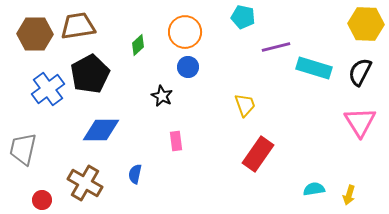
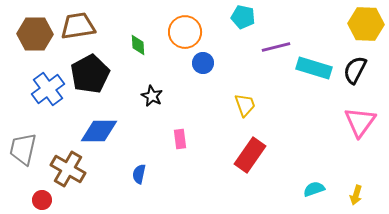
green diamond: rotated 50 degrees counterclockwise
blue circle: moved 15 px right, 4 px up
black semicircle: moved 5 px left, 2 px up
black star: moved 10 px left
pink triangle: rotated 8 degrees clockwise
blue diamond: moved 2 px left, 1 px down
pink rectangle: moved 4 px right, 2 px up
red rectangle: moved 8 px left, 1 px down
blue semicircle: moved 4 px right
brown cross: moved 17 px left, 14 px up
cyan semicircle: rotated 10 degrees counterclockwise
yellow arrow: moved 7 px right
